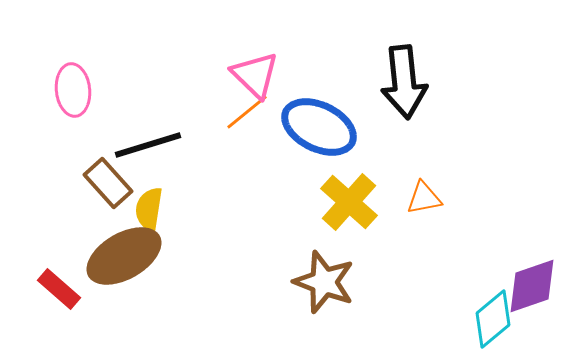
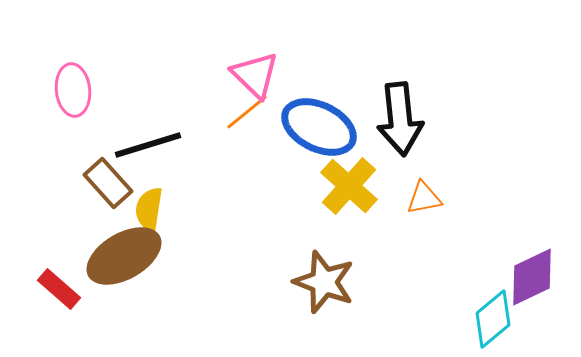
black arrow: moved 4 px left, 37 px down
yellow cross: moved 16 px up
purple diamond: moved 9 px up; rotated 6 degrees counterclockwise
